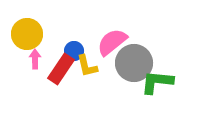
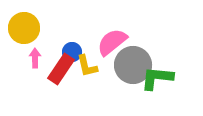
yellow circle: moved 3 px left, 6 px up
blue circle: moved 2 px left, 1 px down
pink arrow: moved 1 px up
gray circle: moved 1 px left, 2 px down
green L-shape: moved 4 px up
